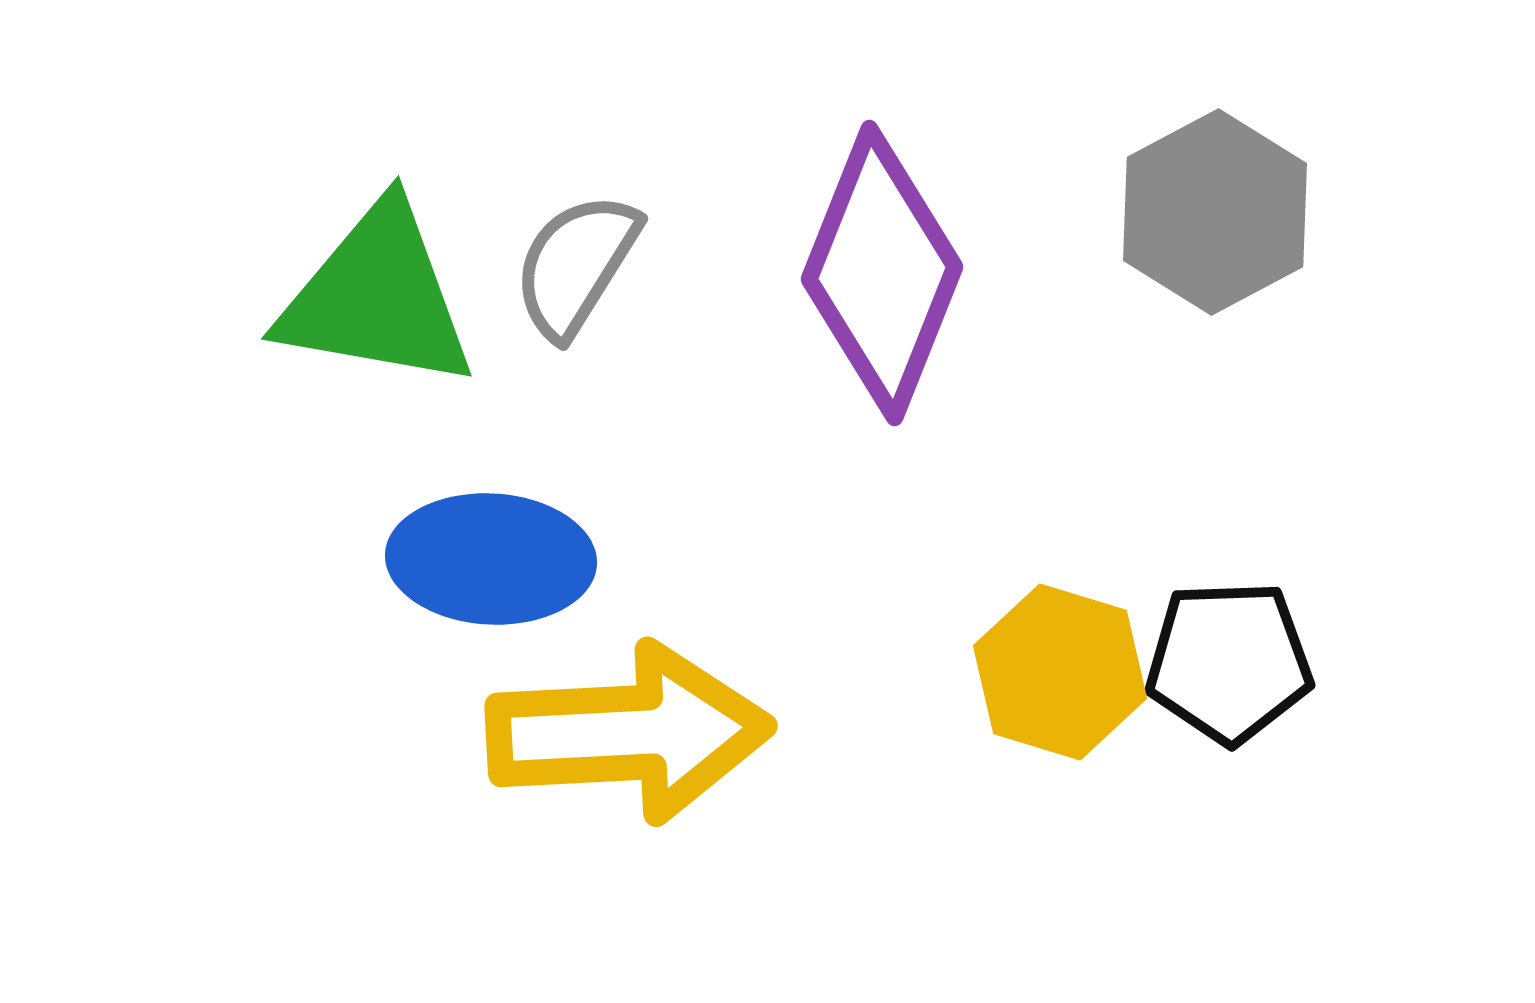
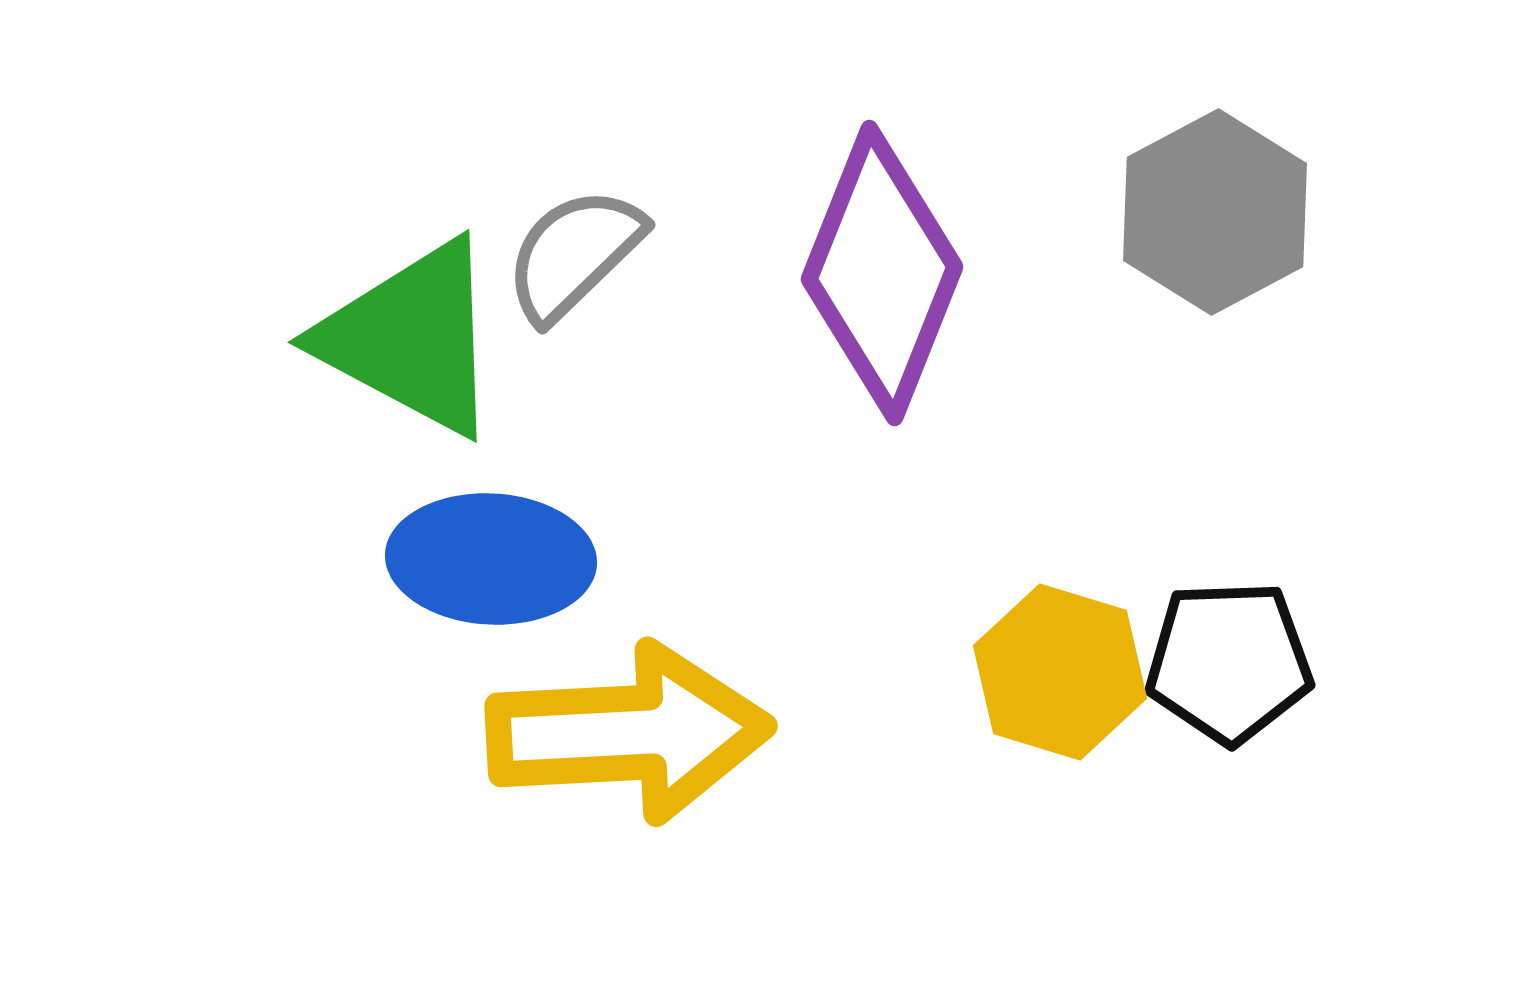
gray semicircle: moved 2 px left, 11 px up; rotated 14 degrees clockwise
green triangle: moved 34 px right, 41 px down; rotated 18 degrees clockwise
